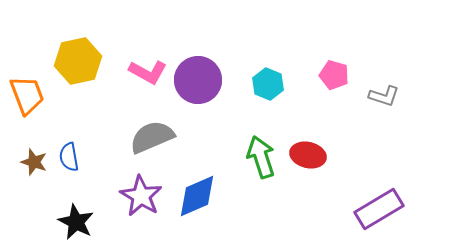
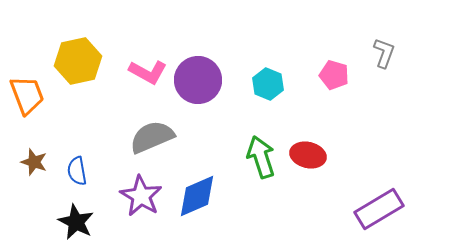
gray L-shape: moved 43 px up; rotated 88 degrees counterclockwise
blue semicircle: moved 8 px right, 14 px down
